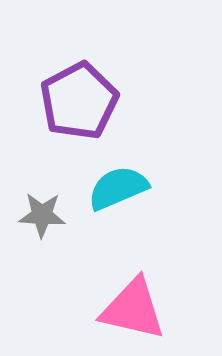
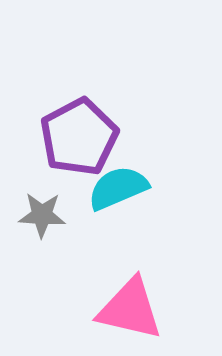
purple pentagon: moved 36 px down
pink triangle: moved 3 px left
